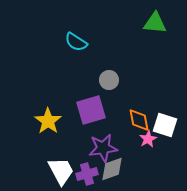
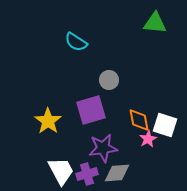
gray diamond: moved 5 px right, 4 px down; rotated 16 degrees clockwise
